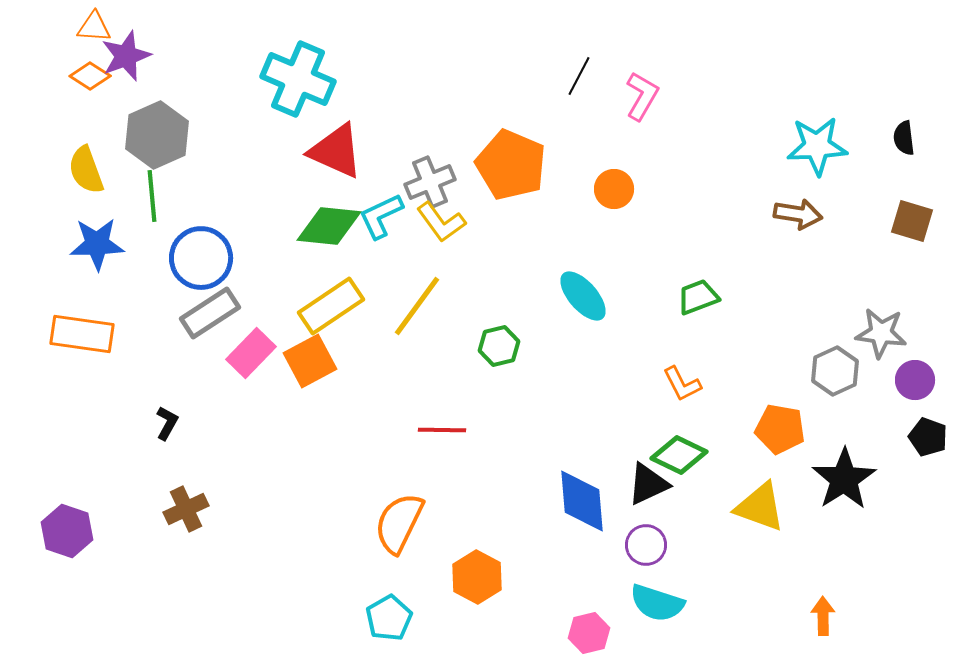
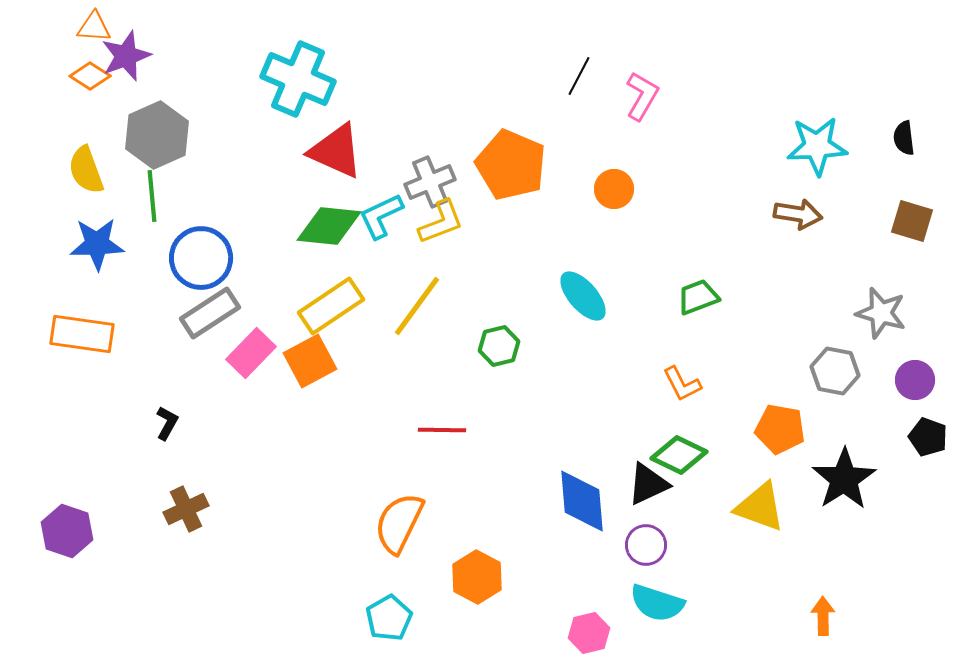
yellow L-shape at (441, 222): rotated 75 degrees counterclockwise
gray star at (881, 333): moved 20 px up; rotated 9 degrees clockwise
gray hexagon at (835, 371): rotated 24 degrees counterclockwise
